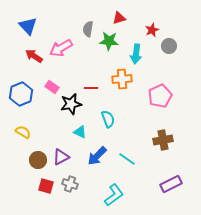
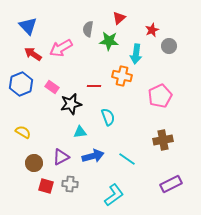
red triangle: rotated 24 degrees counterclockwise
red arrow: moved 1 px left, 2 px up
orange cross: moved 3 px up; rotated 18 degrees clockwise
red line: moved 3 px right, 2 px up
blue hexagon: moved 10 px up
cyan semicircle: moved 2 px up
cyan triangle: rotated 32 degrees counterclockwise
blue arrow: moved 4 px left; rotated 150 degrees counterclockwise
brown circle: moved 4 px left, 3 px down
gray cross: rotated 14 degrees counterclockwise
